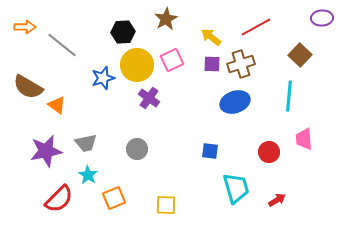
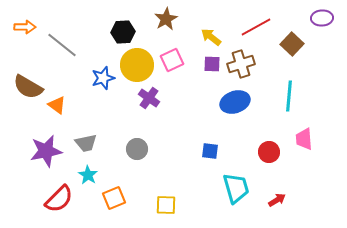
brown square: moved 8 px left, 11 px up
